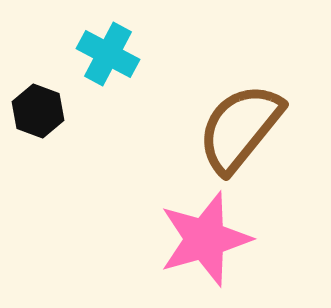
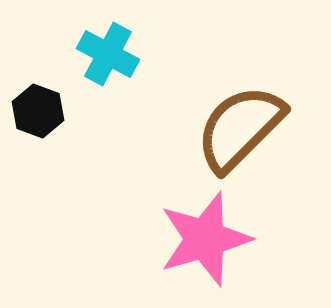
brown semicircle: rotated 6 degrees clockwise
